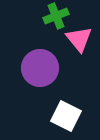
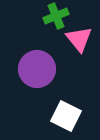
purple circle: moved 3 px left, 1 px down
